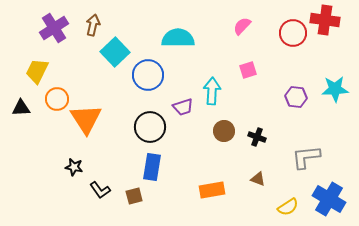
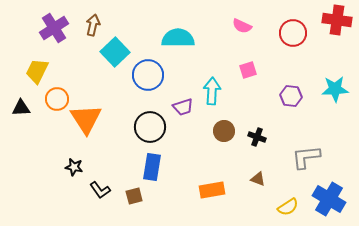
red cross: moved 12 px right
pink semicircle: rotated 108 degrees counterclockwise
purple hexagon: moved 5 px left, 1 px up
